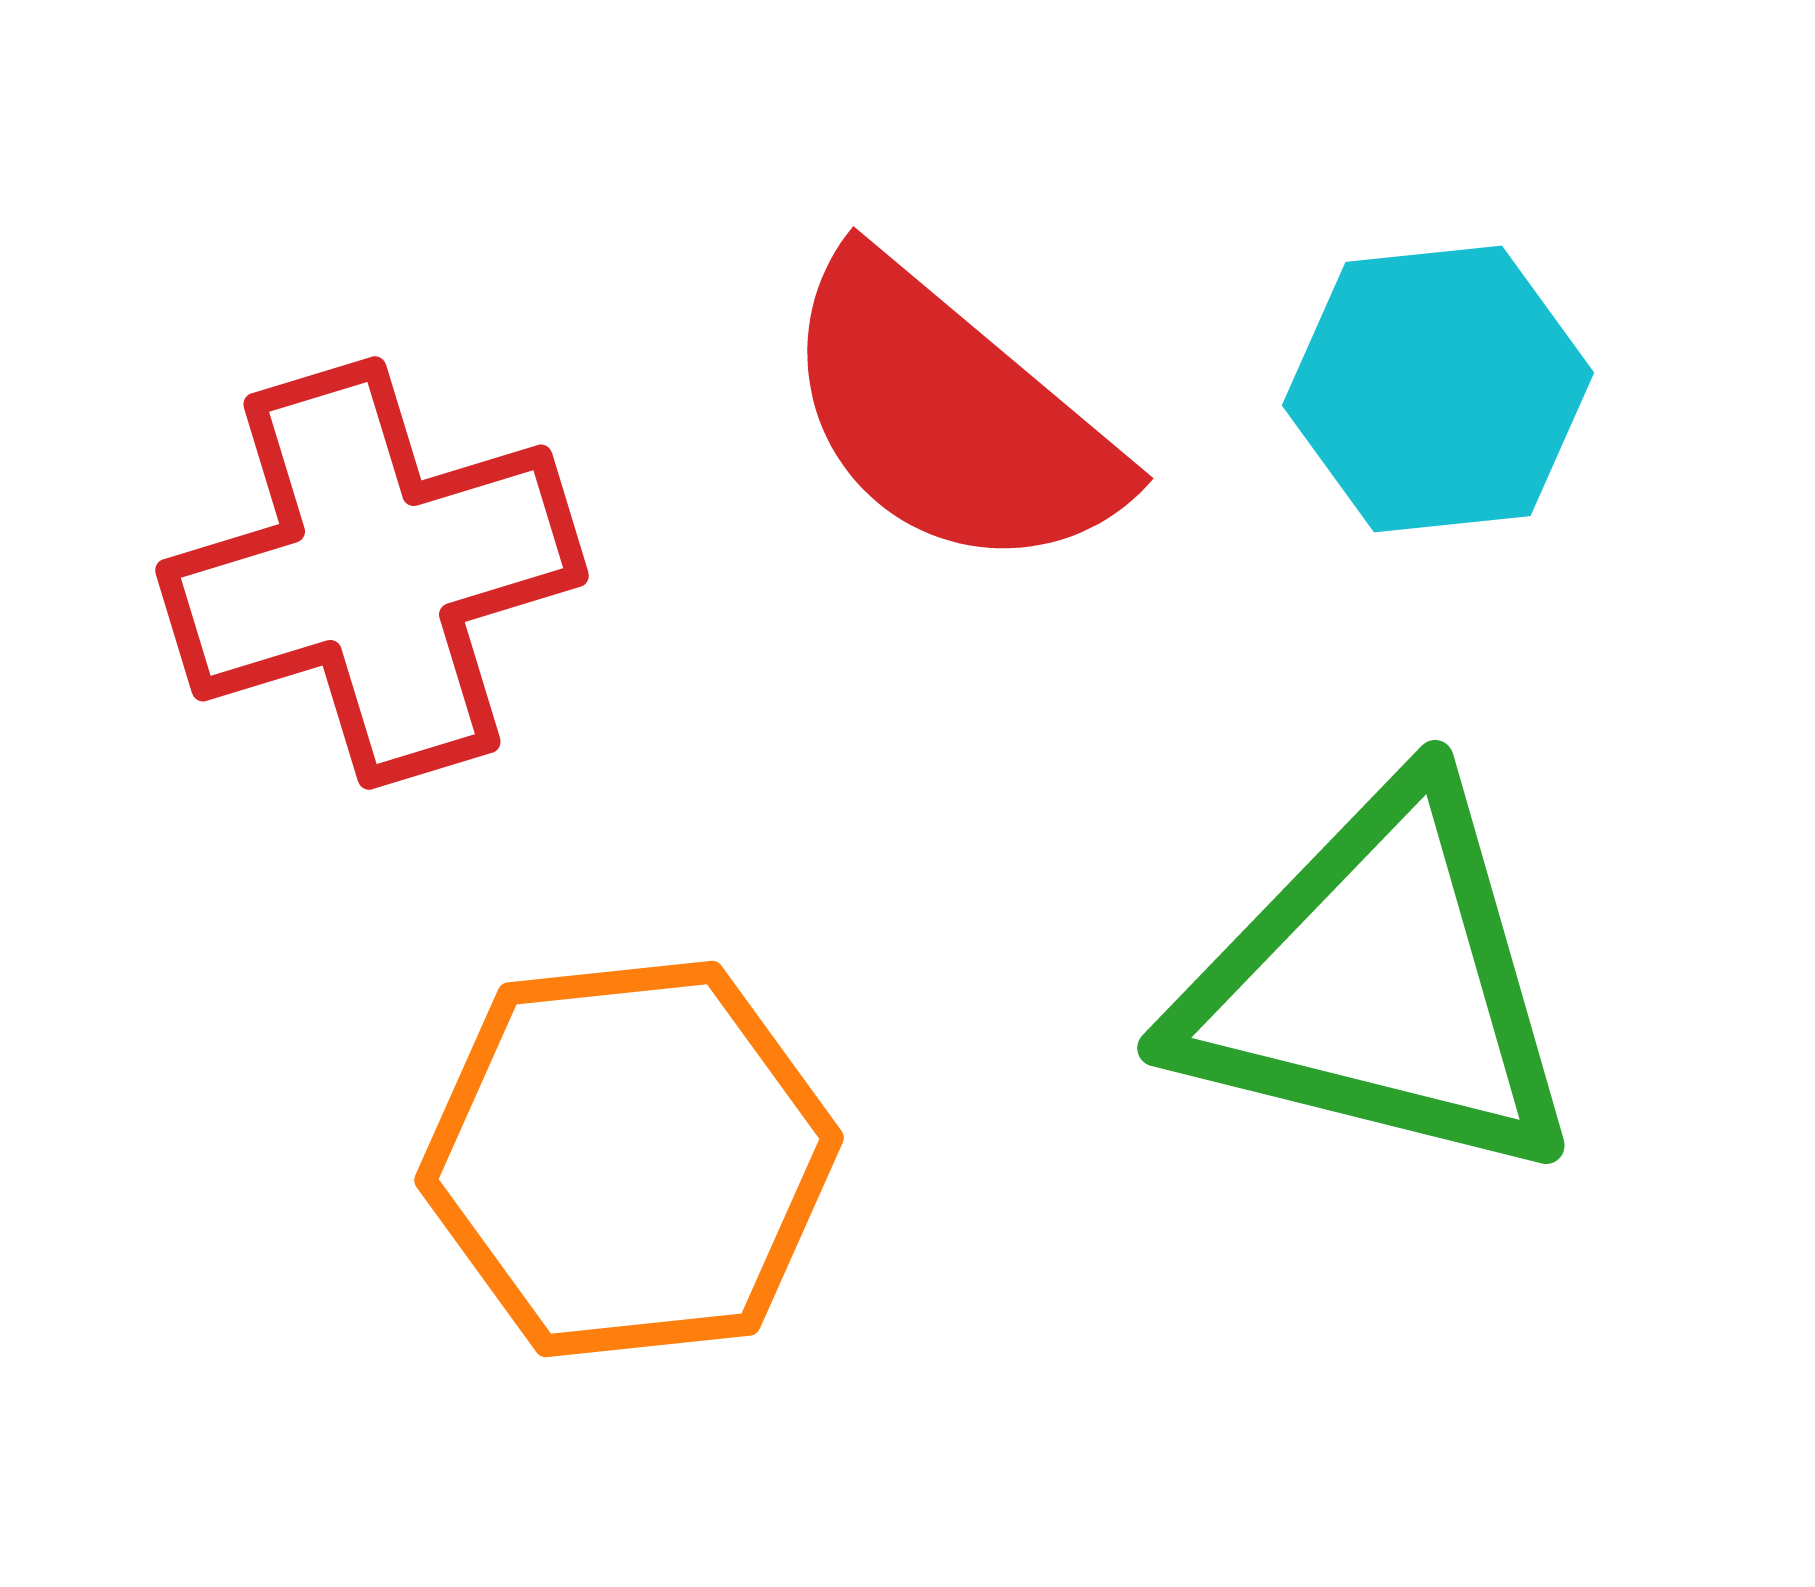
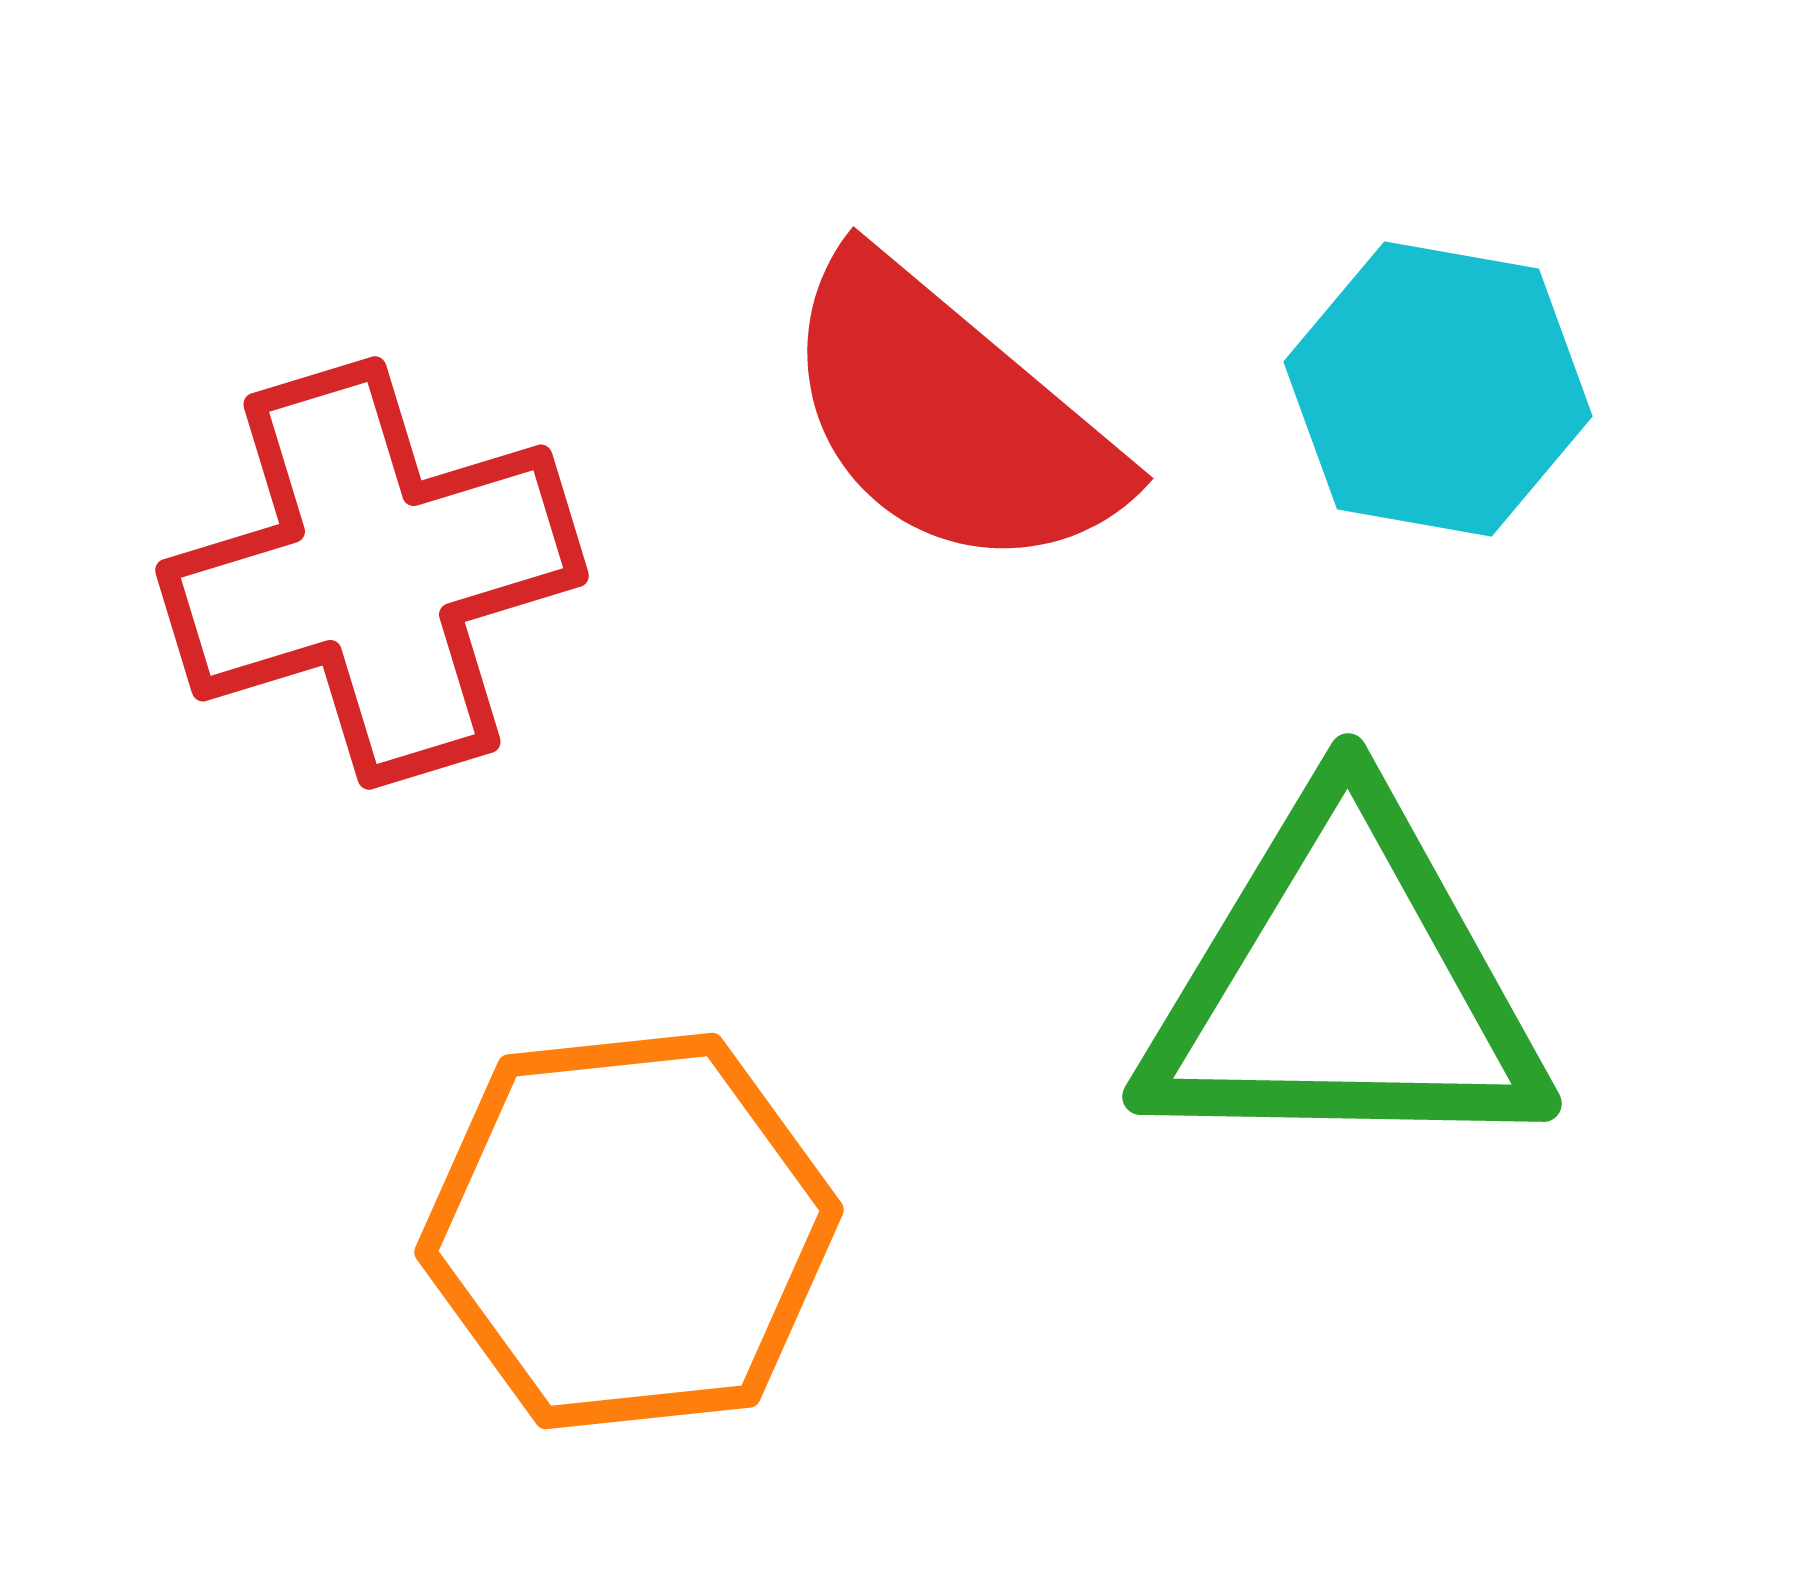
cyan hexagon: rotated 16 degrees clockwise
green triangle: moved 35 px left; rotated 13 degrees counterclockwise
orange hexagon: moved 72 px down
